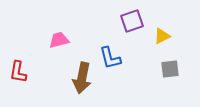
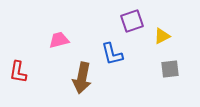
blue L-shape: moved 2 px right, 4 px up
